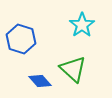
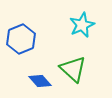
cyan star: rotated 10 degrees clockwise
blue hexagon: rotated 20 degrees clockwise
